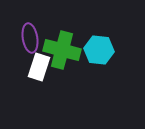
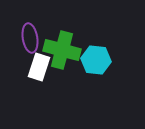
cyan hexagon: moved 3 px left, 10 px down
